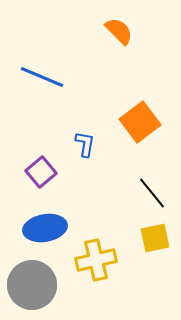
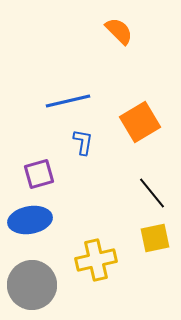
blue line: moved 26 px right, 24 px down; rotated 36 degrees counterclockwise
orange square: rotated 6 degrees clockwise
blue L-shape: moved 2 px left, 2 px up
purple square: moved 2 px left, 2 px down; rotated 24 degrees clockwise
blue ellipse: moved 15 px left, 8 px up
